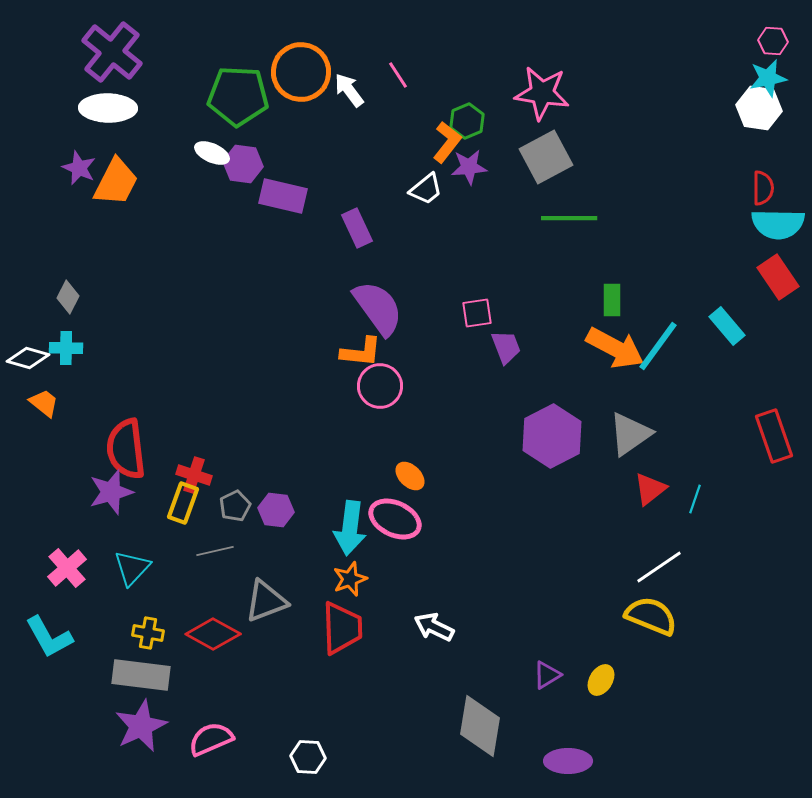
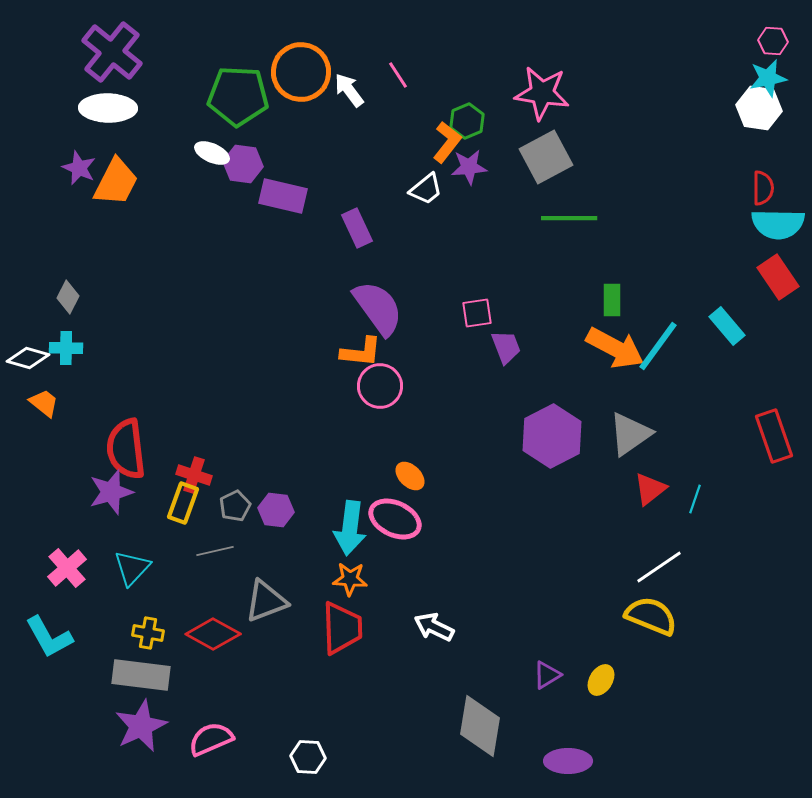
orange star at (350, 579): rotated 24 degrees clockwise
